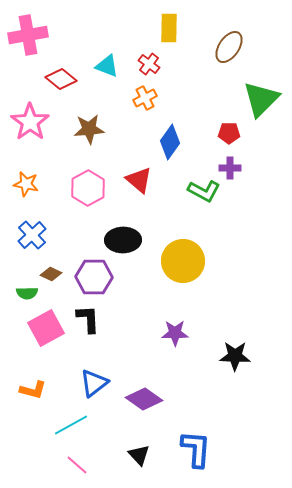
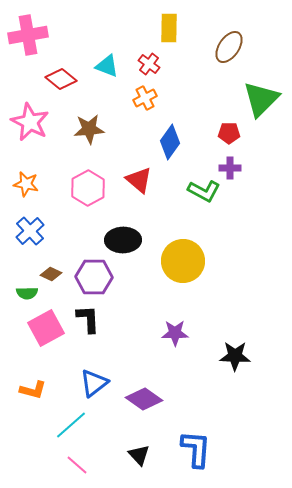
pink star: rotated 9 degrees counterclockwise
blue cross: moved 2 px left, 4 px up
cyan line: rotated 12 degrees counterclockwise
